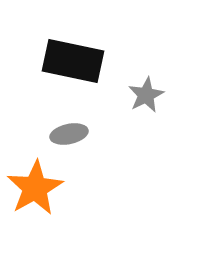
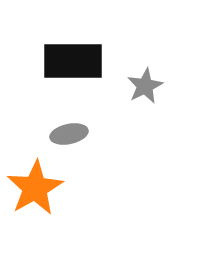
black rectangle: rotated 12 degrees counterclockwise
gray star: moved 1 px left, 9 px up
